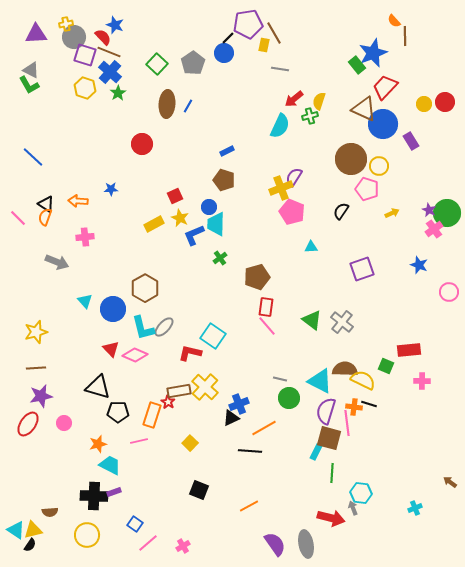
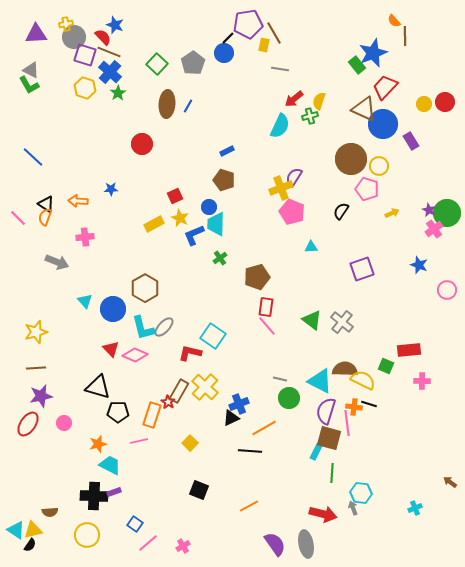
pink circle at (449, 292): moved 2 px left, 2 px up
brown rectangle at (179, 391): rotated 50 degrees counterclockwise
red arrow at (331, 518): moved 8 px left, 4 px up
